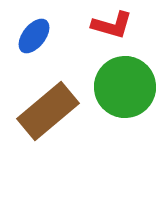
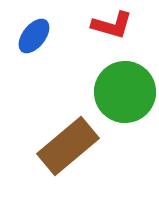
green circle: moved 5 px down
brown rectangle: moved 20 px right, 35 px down
